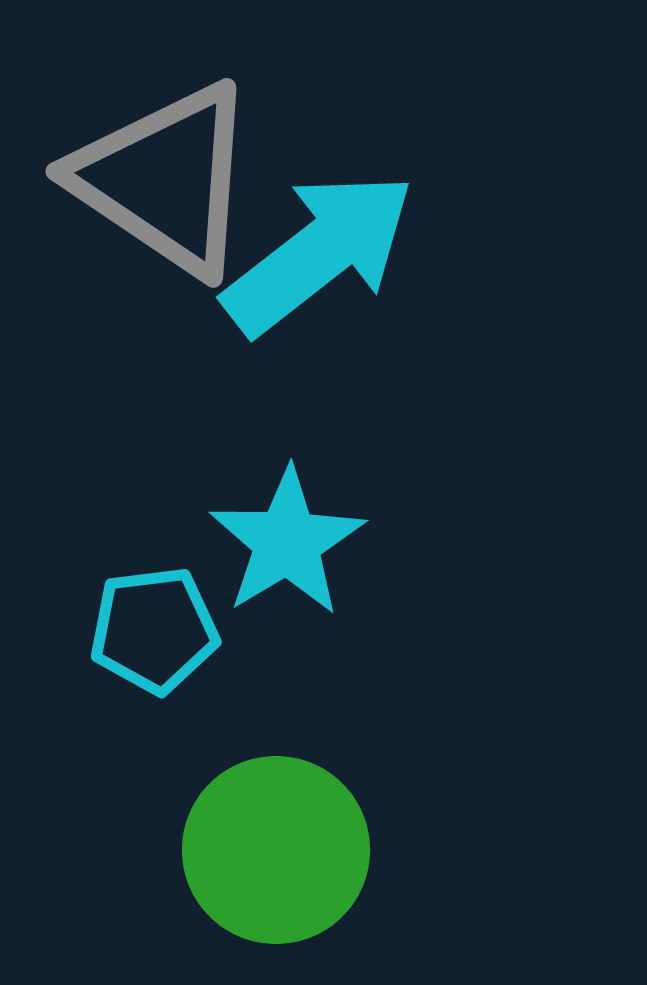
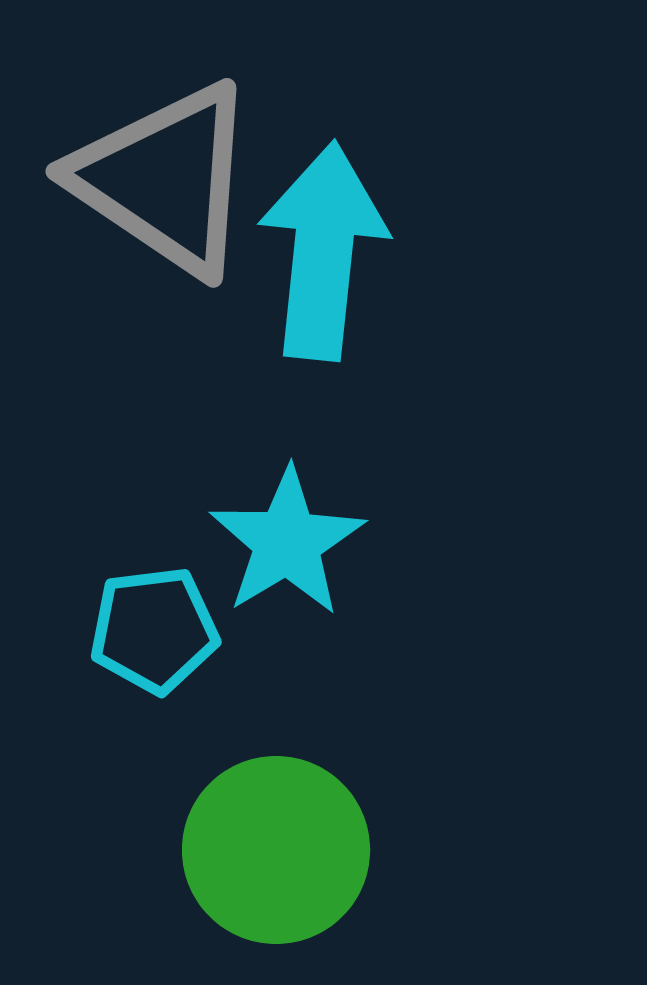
cyan arrow: moved 4 px right, 2 px up; rotated 46 degrees counterclockwise
